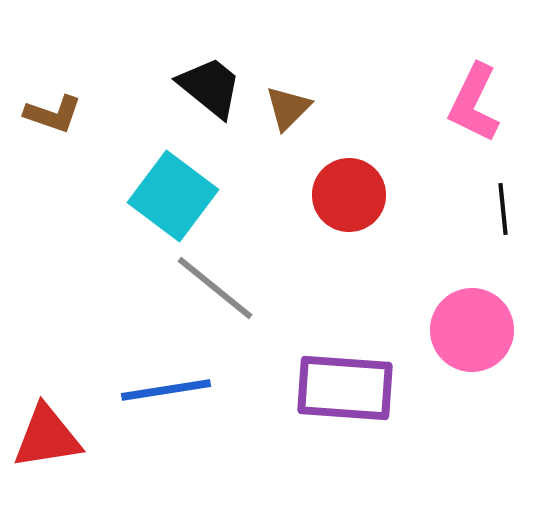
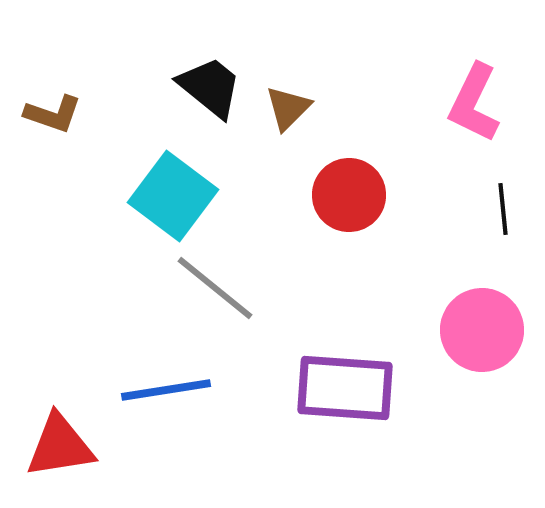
pink circle: moved 10 px right
red triangle: moved 13 px right, 9 px down
